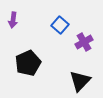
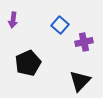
purple cross: rotated 18 degrees clockwise
